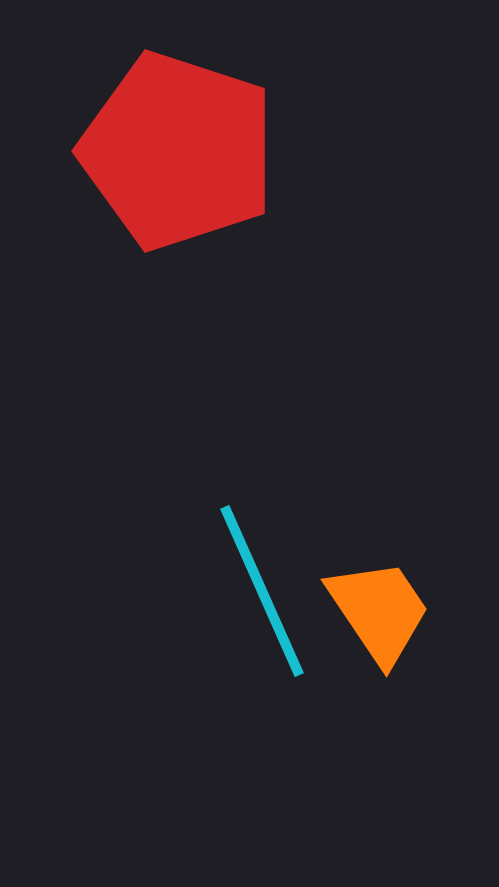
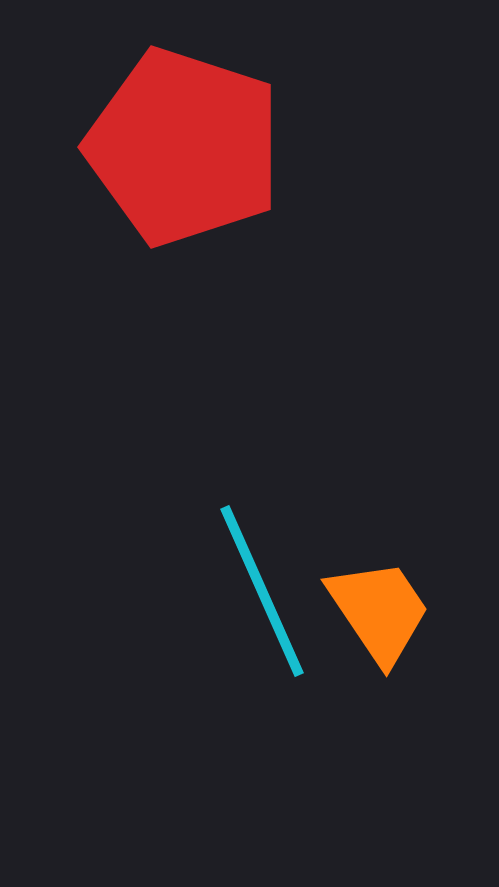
red pentagon: moved 6 px right, 4 px up
